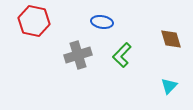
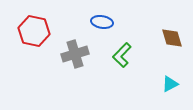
red hexagon: moved 10 px down
brown diamond: moved 1 px right, 1 px up
gray cross: moved 3 px left, 1 px up
cyan triangle: moved 1 px right, 2 px up; rotated 18 degrees clockwise
